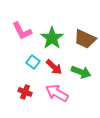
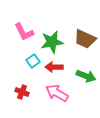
pink L-shape: moved 2 px right, 1 px down
green star: moved 4 px down; rotated 25 degrees clockwise
cyan square: moved 1 px up; rotated 16 degrees clockwise
red arrow: rotated 138 degrees clockwise
green arrow: moved 5 px right, 4 px down
red cross: moved 3 px left
